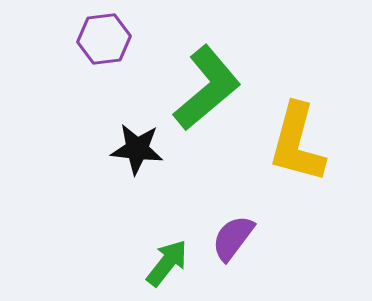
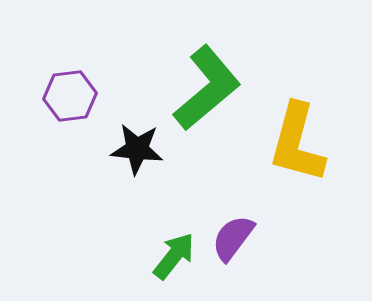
purple hexagon: moved 34 px left, 57 px down
green arrow: moved 7 px right, 7 px up
